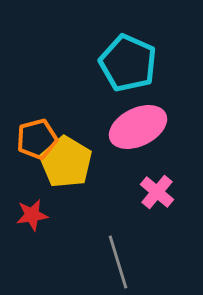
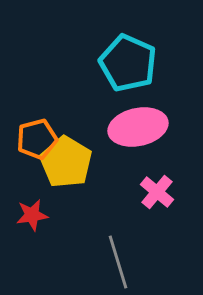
pink ellipse: rotated 14 degrees clockwise
